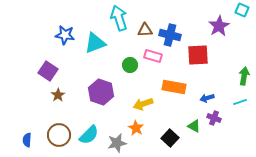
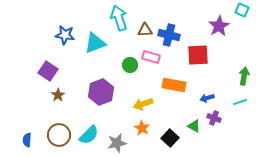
blue cross: moved 1 px left
pink rectangle: moved 2 px left, 1 px down
orange rectangle: moved 2 px up
purple hexagon: rotated 20 degrees clockwise
orange star: moved 6 px right
